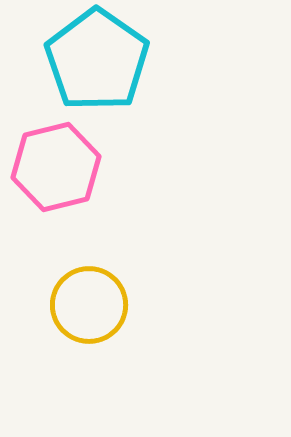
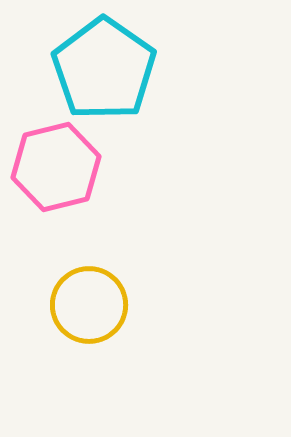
cyan pentagon: moved 7 px right, 9 px down
